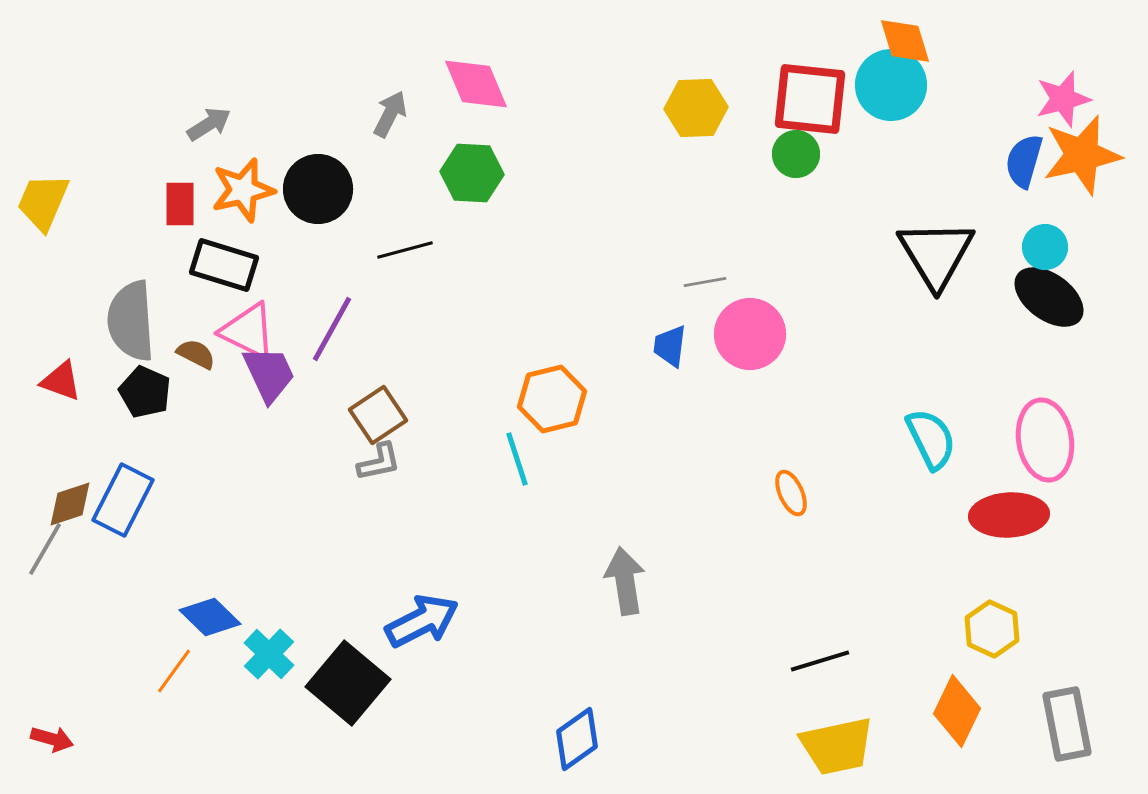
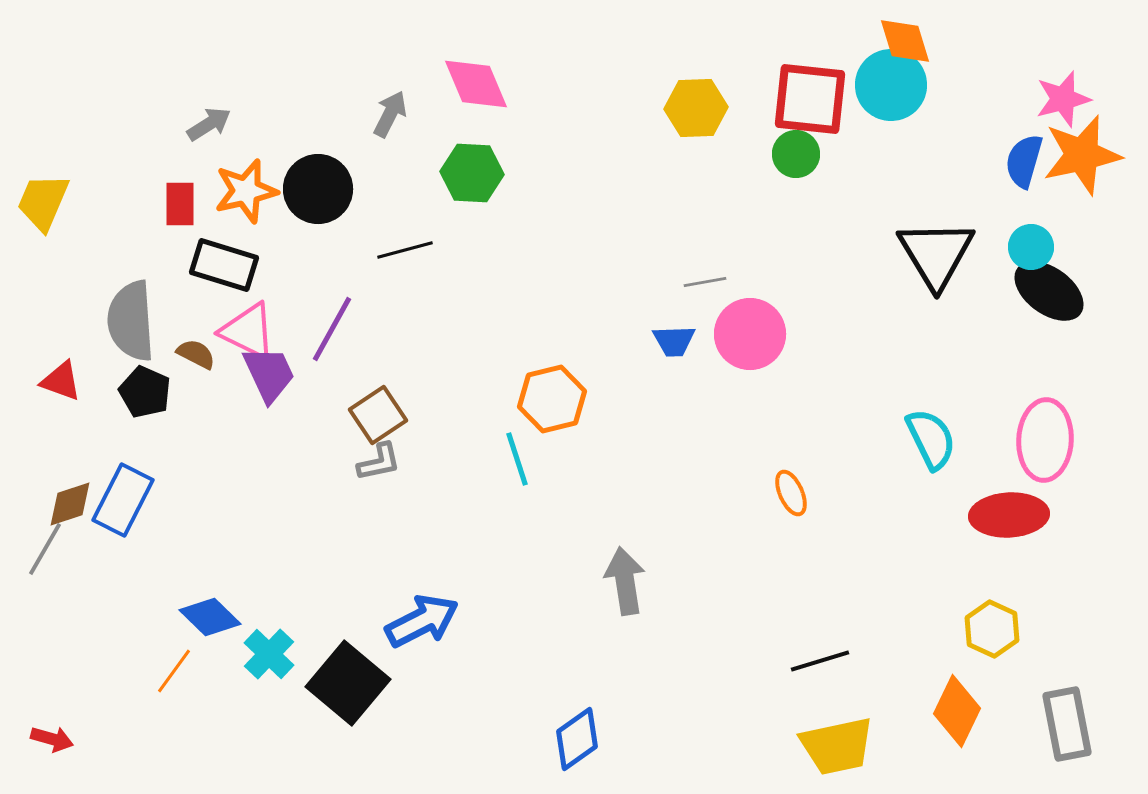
orange star at (243, 190): moved 3 px right, 1 px down
cyan circle at (1045, 247): moved 14 px left
black ellipse at (1049, 297): moved 6 px up
blue trapezoid at (670, 346): moved 4 px right, 5 px up; rotated 99 degrees counterclockwise
pink ellipse at (1045, 440): rotated 12 degrees clockwise
